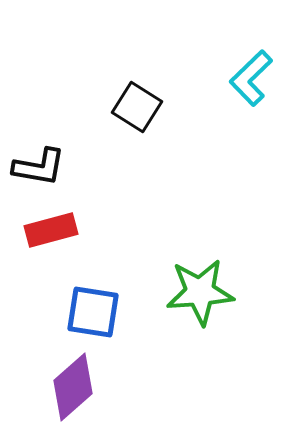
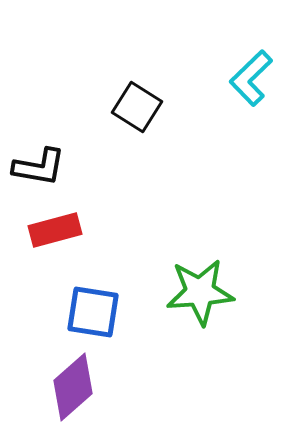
red rectangle: moved 4 px right
